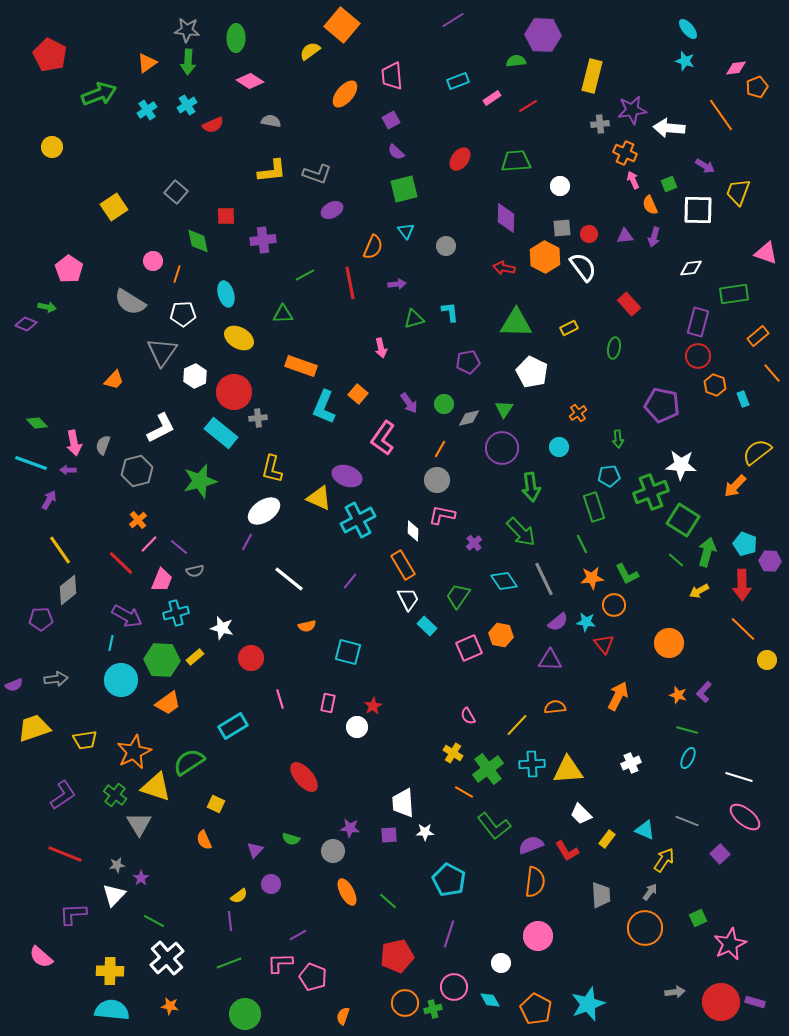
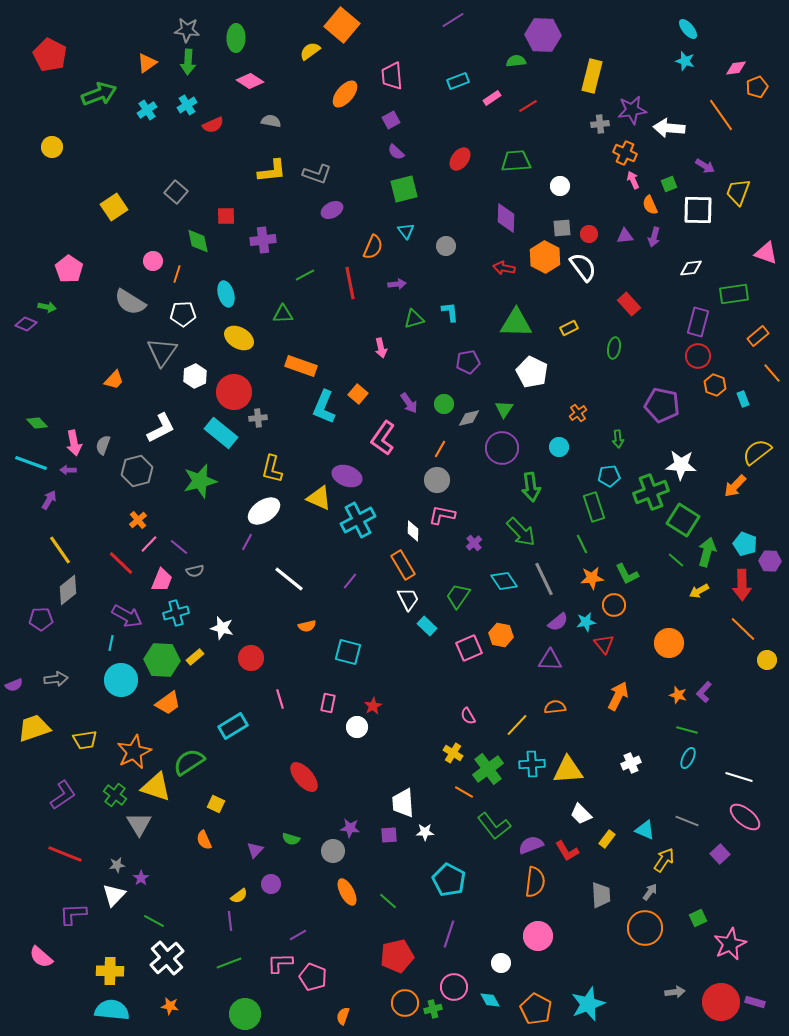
cyan star at (586, 622): rotated 18 degrees counterclockwise
